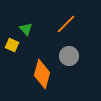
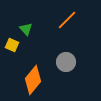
orange line: moved 1 px right, 4 px up
gray circle: moved 3 px left, 6 px down
orange diamond: moved 9 px left, 6 px down; rotated 24 degrees clockwise
